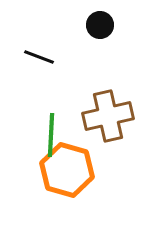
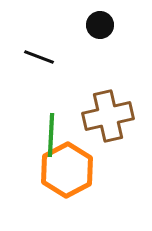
orange hexagon: rotated 16 degrees clockwise
